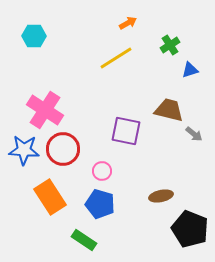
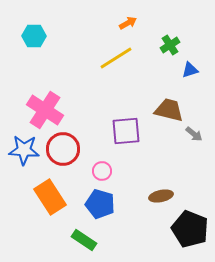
purple square: rotated 16 degrees counterclockwise
